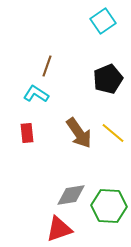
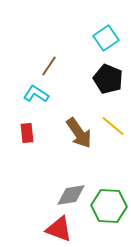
cyan square: moved 3 px right, 17 px down
brown line: moved 2 px right; rotated 15 degrees clockwise
black pentagon: rotated 28 degrees counterclockwise
yellow line: moved 7 px up
red triangle: rotated 40 degrees clockwise
